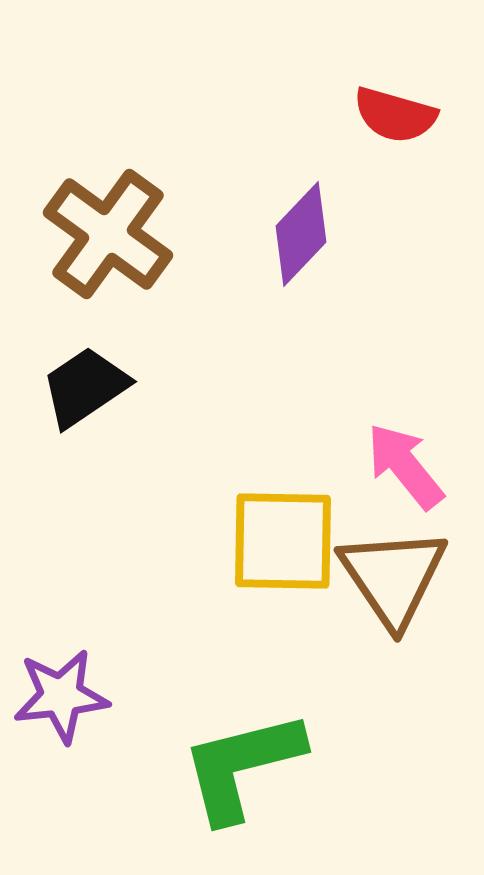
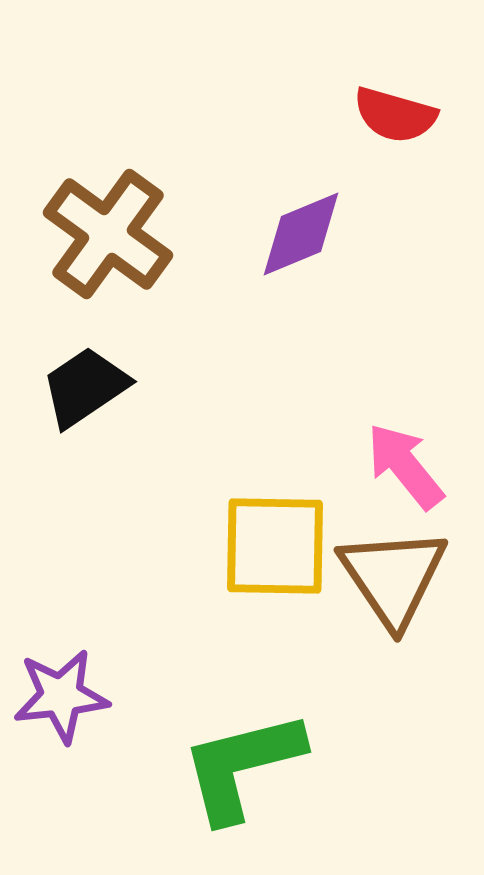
purple diamond: rotated 24 degrees clockwise
yellow square: moved 8 px left, 5 px down
